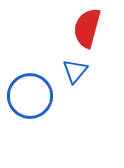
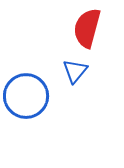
blue circle: moved 4 px left
